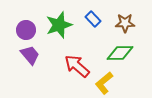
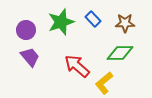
green star: moved 2 px right, 3 px up
purple trapezoid: moved 2 px down
